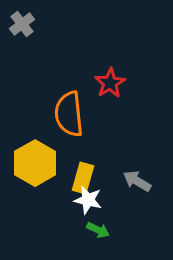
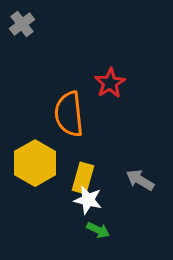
gray arrow: moved 3 px right, 1 px up
